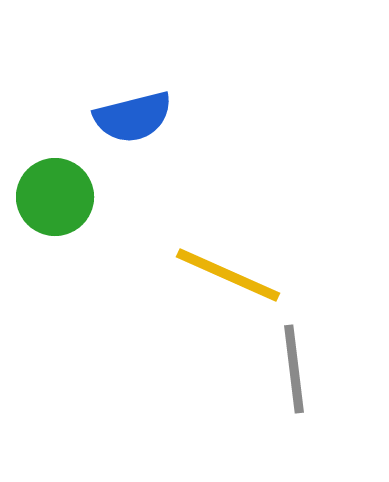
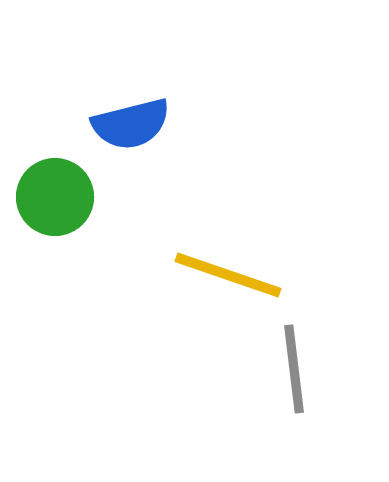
blue semicircle: moved 2 px left, 7 px down
yellow line: rotated 5 degrees counterclockwise
